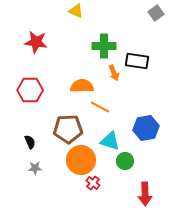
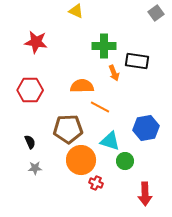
red cross: moved 3 px right; rotated 16 degrees counterclockwise
